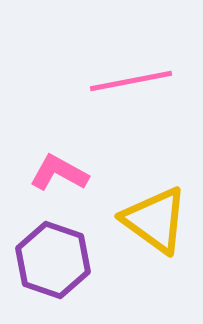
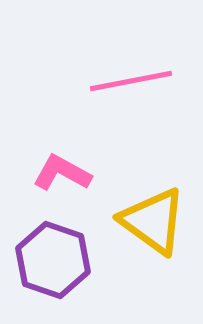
pink L-shape: moved 3 px right
yellow triangle: moved 2 px left, 1 px down
